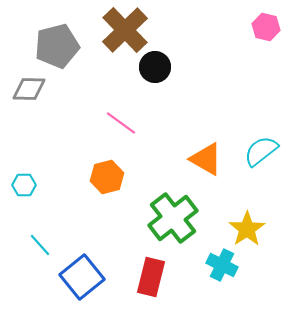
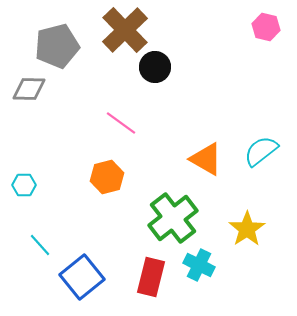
cyan cross: moved 23 px left
